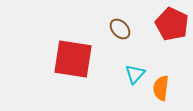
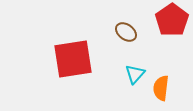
red pentagon: moved 4 px up; rotated 12 degrees clockwise
brown ellipse: moved 6 px right, 3 px down; rotated 10 degrees counterclockwise
red square: rotated 18 degrees counterclockwise
